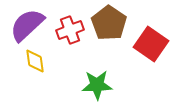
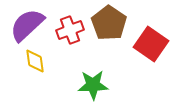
green star: moved 4 px left
